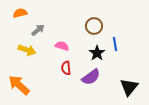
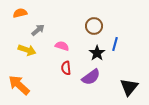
blue line: rotated 24 degrees clockwise
